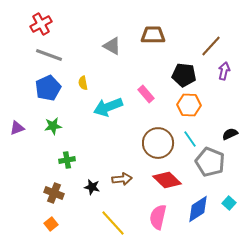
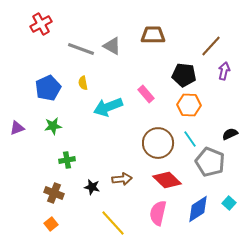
gray line: moved 32 px right, 6 px up
pink semicircle: moved 4 px up
